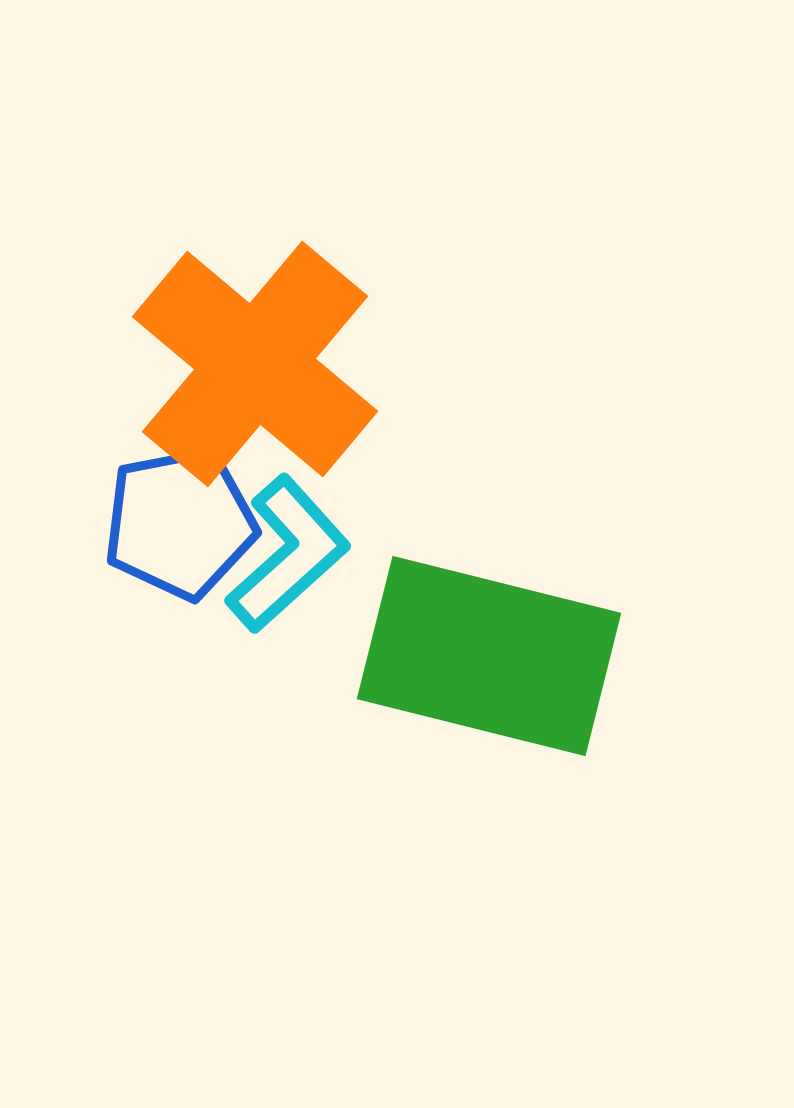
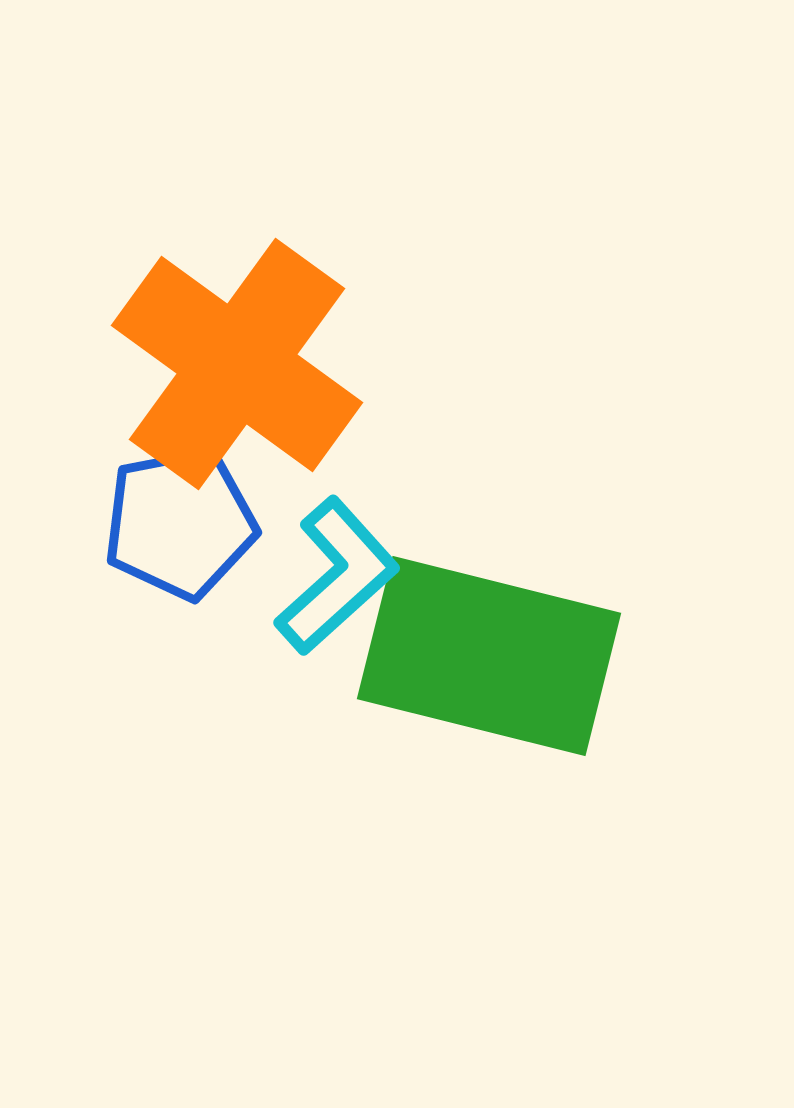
orange cross: moved 18 px left; rotated 4 degrees counterclockwise
cyan L-shape: moved 49 px right, 22 px down
